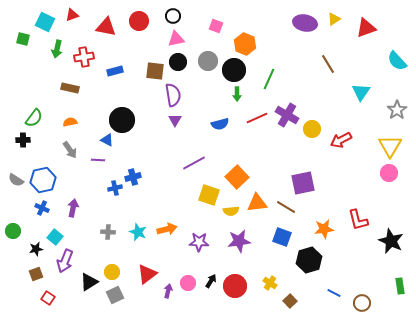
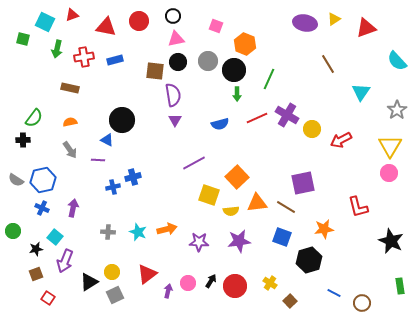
blue rectangle at (115, 71): moved 11 px up
blue cross at (115, 188): moved 2 px left, 1 px up
red L-shape at (358, 220): moved 13 px up
